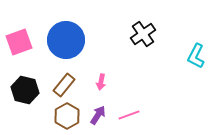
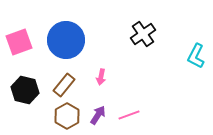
pink arrow: moved 5 px up
